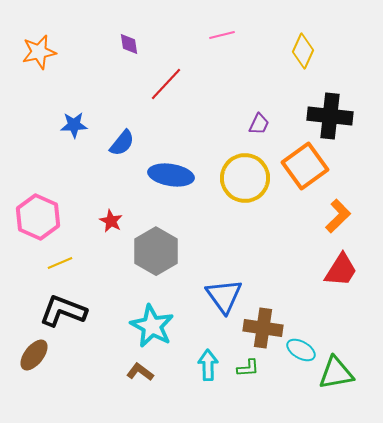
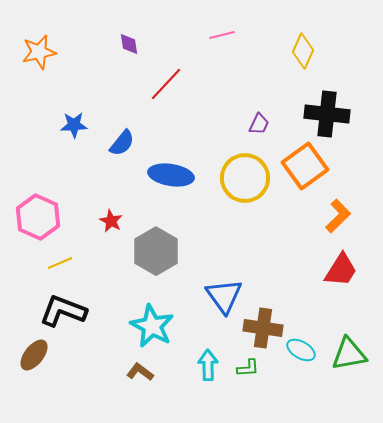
black cross: moved 3 px left, 2 px up
green triangle: moved 13 px right, 19 px up
